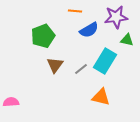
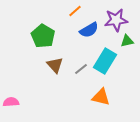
orange line: rotated 48 degrees counterclockwise
purple star: moved 3 px down
green pentagon: rotated 20 degrees counterclockwise
green triangle: moved 1 px down; rotated 24 degrees counterclockwise
brown triangle: rotated 18 degrees counterclockwise
